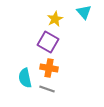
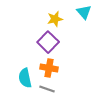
yellow star: rotated 14 degrees clockwise
purple square: rotated 15 degrees clockwise
